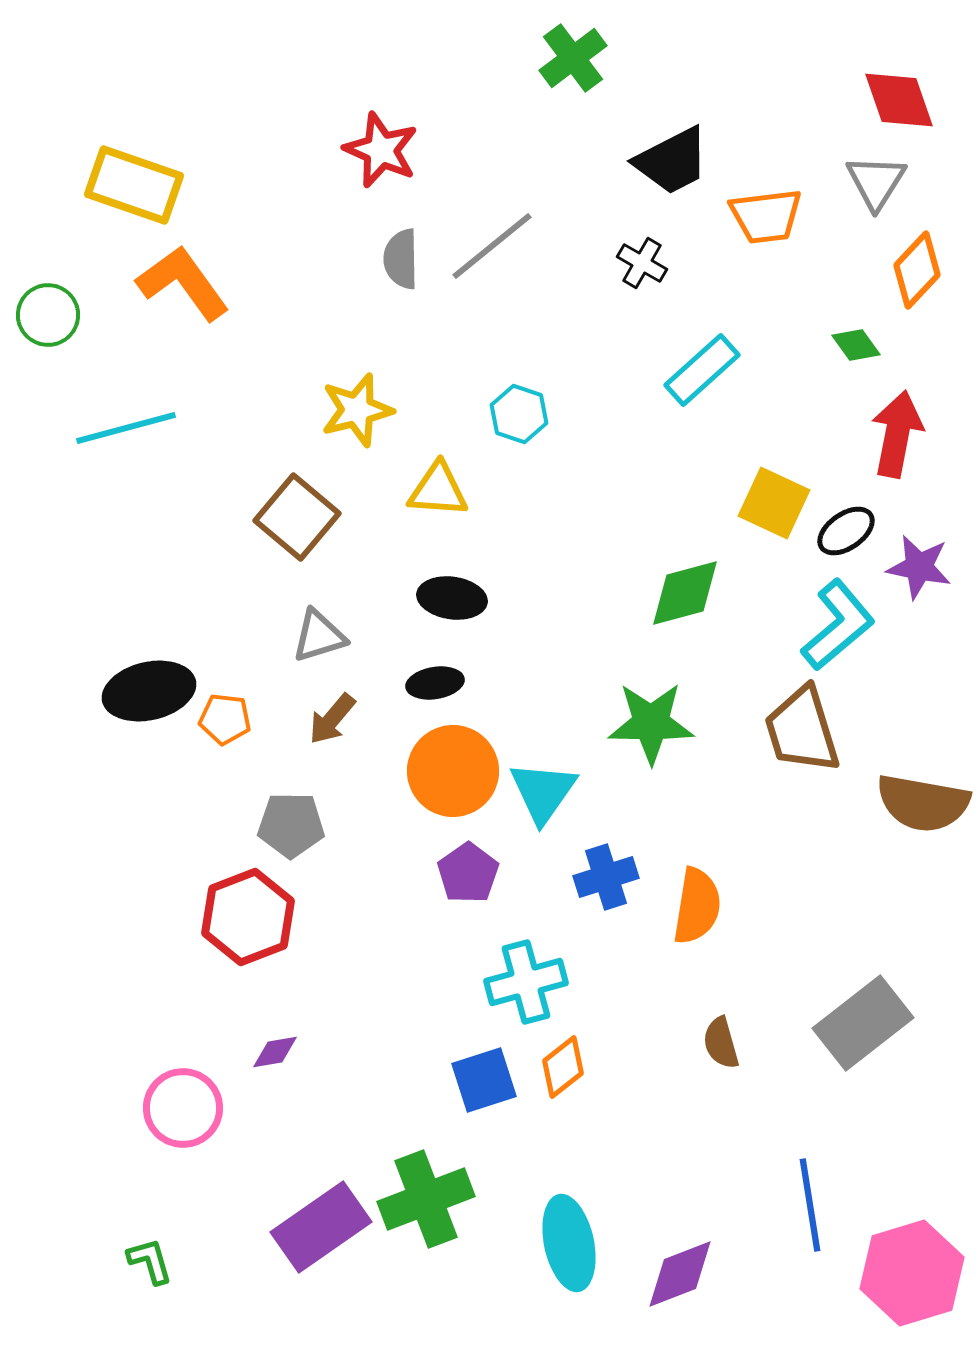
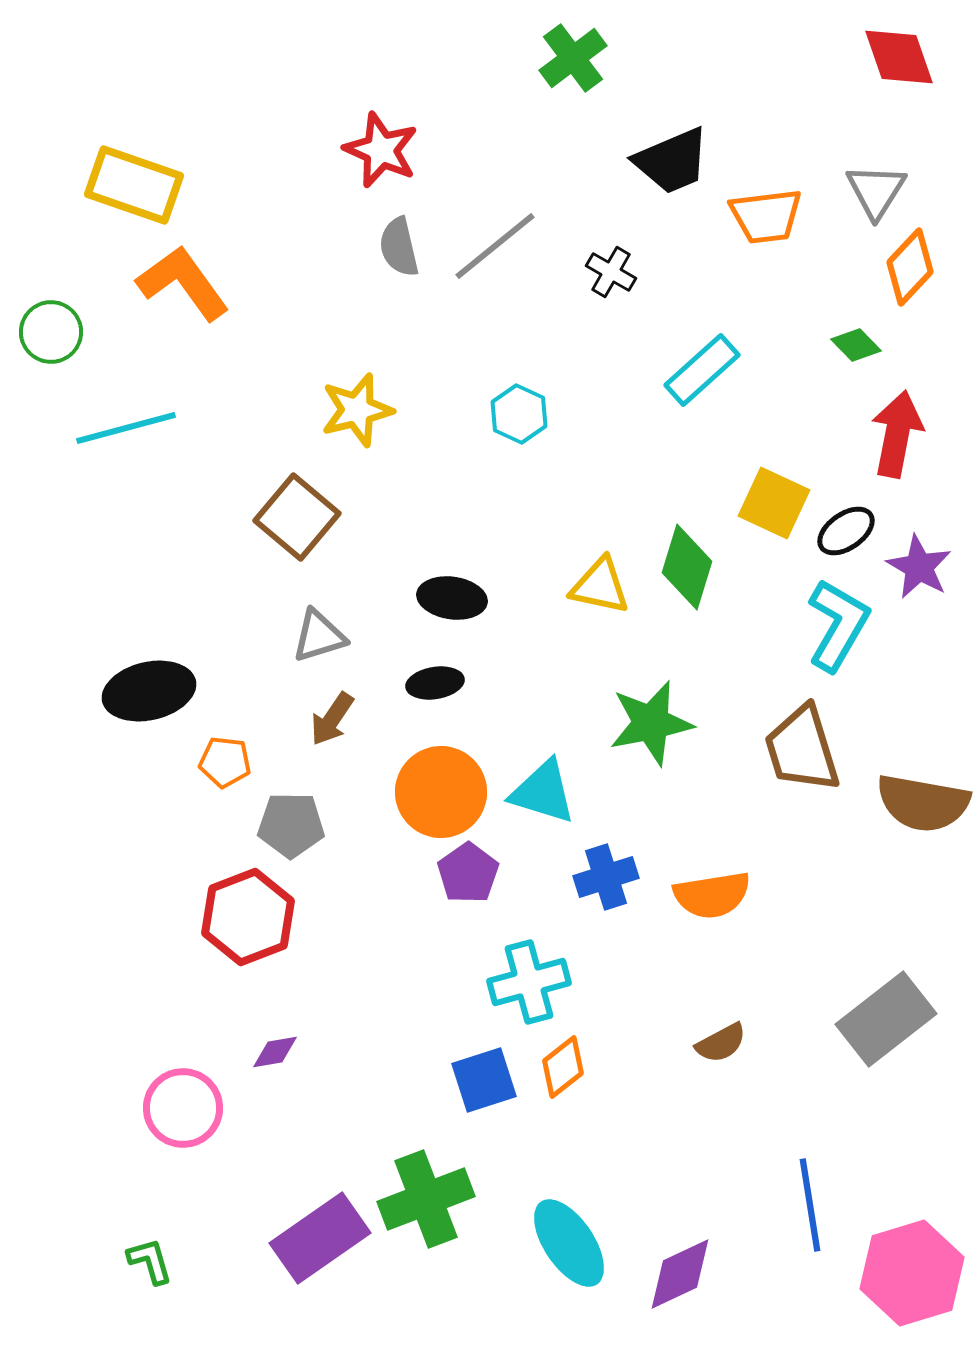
red diamond at (899, 100): moved 43 px up
black trapezoid at (672, 161): rotated 4 degrees clockwise
gray triangle at (876, 182): moved 9 px down
gray line at (492, 246): moved 3 px right
gray semicircle at (401, 259): moved 2 px left, 12 px up; rotated 12 degrees counterclockwise
black cross at (642, 263): moved 31 px left, 9 px down
orange diamond at (917, 270): moved 7 px left, 3 px up
green circle at (48, 315): moved 3 px right, 17 px down
green diamond at (856, 345): rotated 9 degrees counterclockwise
cyan hexagon at (519, 414): rotated 6 degrees clockwise
yellow triangle at (438, 490): moved 162 px right, 96 px down; rotated 8 degrees clockwise
purple star at (919, 567): rotated 18 degrees clockwise
green diamond at (685, 593): moved 2 px right, 26 px up; rotated 58 degrees counterclockwise
cyan L-shape at (838, 625): rotated 20 degrees counterclockwise
orange pentagon at (225, 719): moved 43 px down
brown arrow at (332, 719): rotated 6 degrees counterclockwise
green star at (651, 723): rotated 12 degrees counterclockwise
brown trapezoid at (802, 730): moved 19 px down
orange circle at (453, 771): moved 12 px left, 21 px down
cyan triangle at (543, 792): rotated 48 degrees counterclockwise
orange semicircle at (697, 906): moved 15 px right, 11 px up; rotated 72 degrees clockwise
cyan cross at (526, 982): moved 3 px right
gray rectangle at (863, 1023): moved 23 px right, 4 px up
brown semicircle at (721, 1043): rotated 102 degrees counterclockwise
purple rectangle at (321, 1227): moved 1 px left, 11 px down
cyan ellipse at (569, 1243): rotated 22 degrees counterclockwise
purple diamond at (680, 1274): rotated 4 degrees counterclockwise
